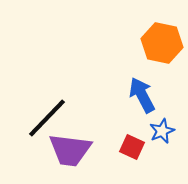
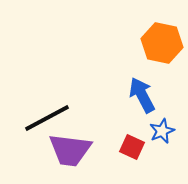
black line: rotated 18 degrees clockwise
